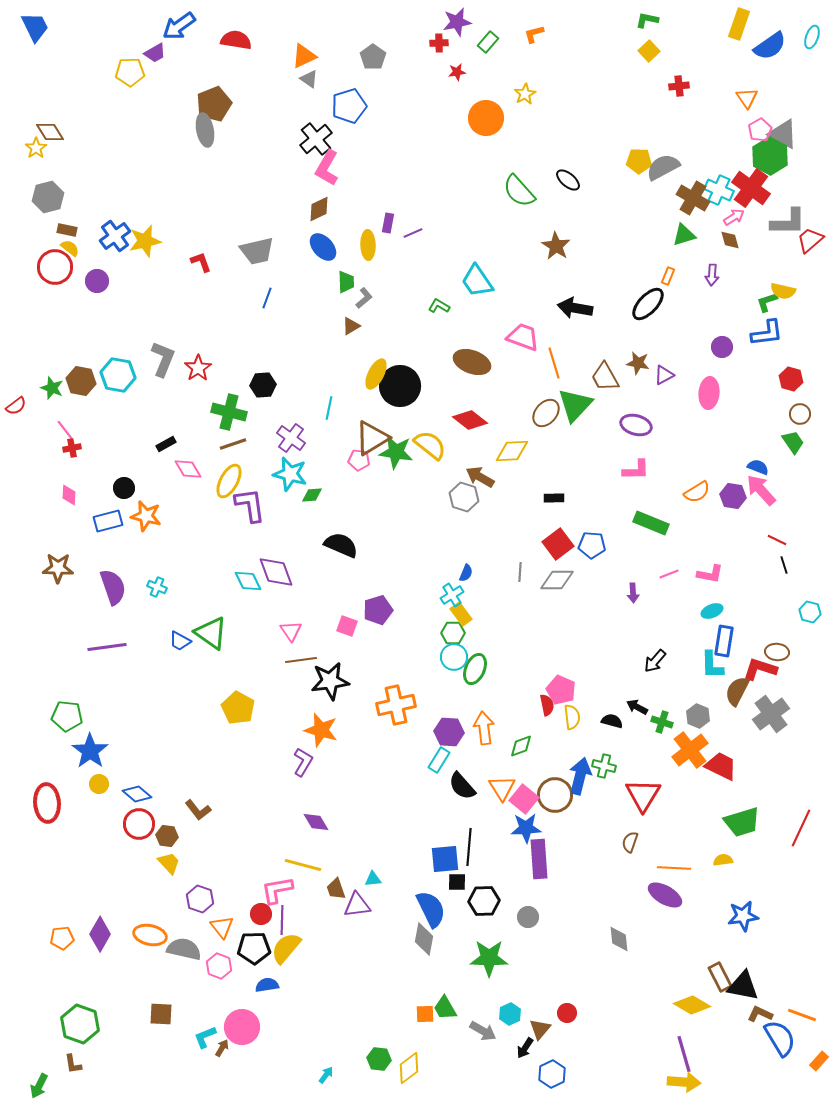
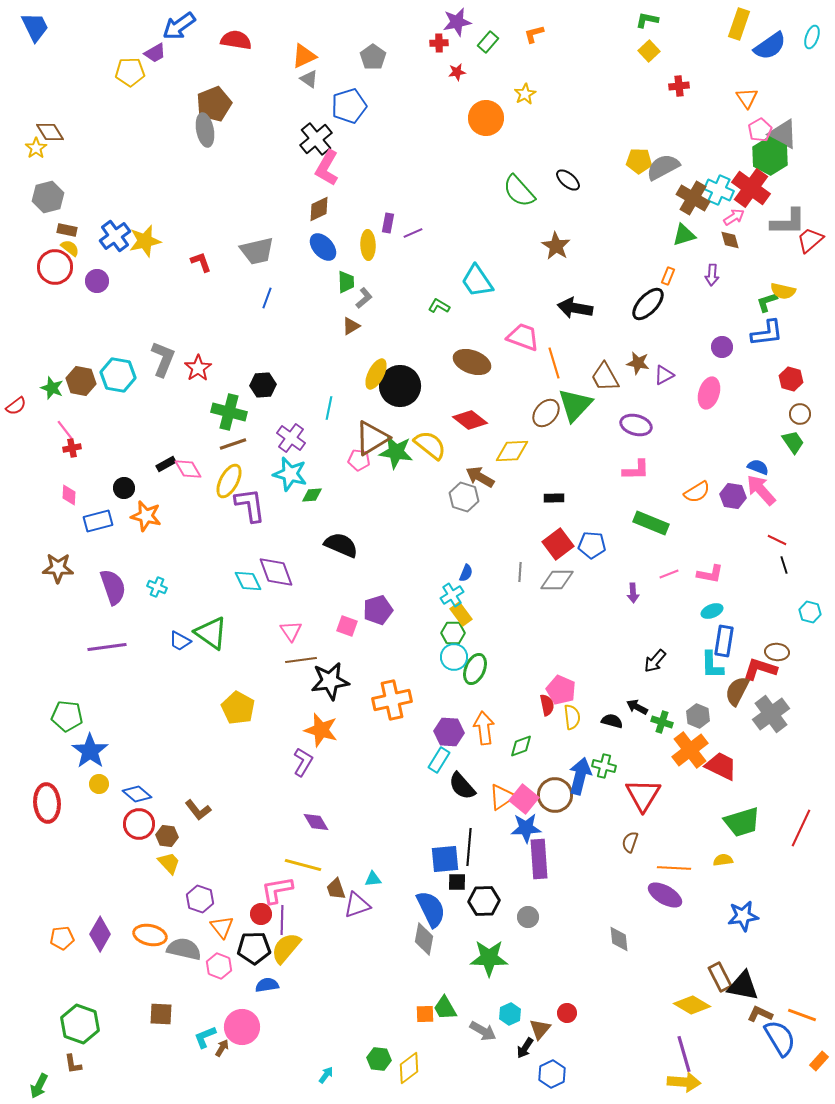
pink ellipse at (709, 393): rotated 12 degrees clockwise
black rectangle at (166, 444): moved 20 px down
blue rectangle at (108, 521): moved 10 px left
orange cross at (396, 705): moved 4 px left, 5 px up
orange triangle at (502, 788): moved 9 px down; rotated 28 degrees clockwise
purple triangle at (357, 905): rotated 12 degrees counterclockwise
